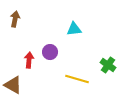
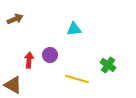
brown arrow: rotated 56 degrees clockwise
purple circle: moved 3 px down
